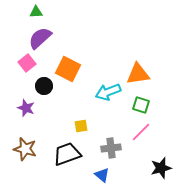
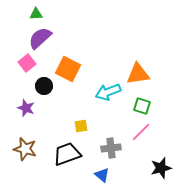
green triangle: moved 2 px down
green square: moved 1 px right, 1 px down
